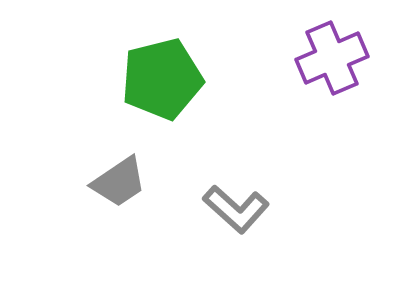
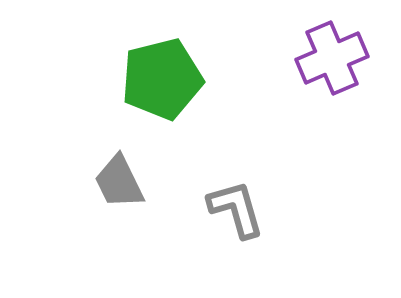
gray trapezoid: rotated 98 degrees clockwise
gray L-shape: rotated 148 degrees counterclockwise
